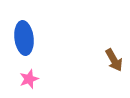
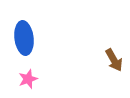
pink star: moved 1 px left
